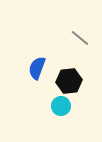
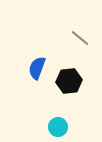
cyan circle: moved 3 px left, 21 px down
